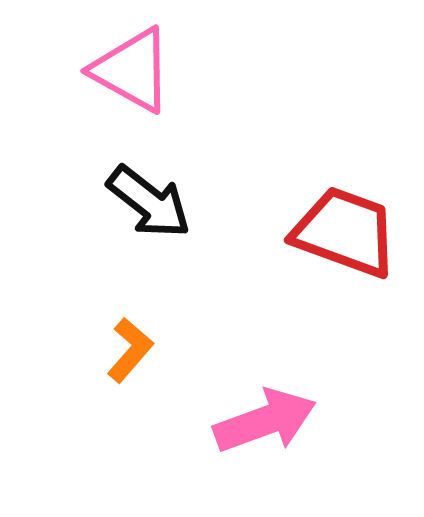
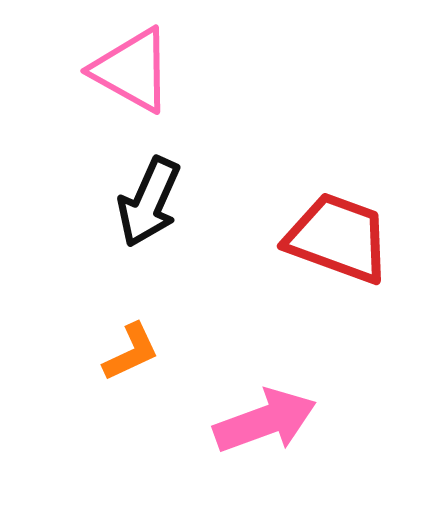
black arrow: rotated 76 degrees clockwise
red trapezoid: moved 7 px left, 6 px down
orange L-shape: moved 1 px right, 2 px down; rotated 24 degrees clockwise
